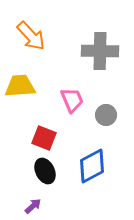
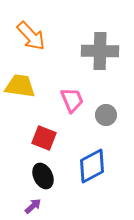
yellow trapezoid: rotated 12 degrees clockwise
black ellipse: moved 2 px left, 5 px down
